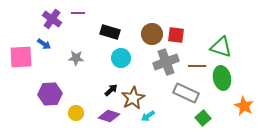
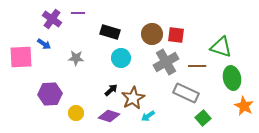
gray cross: rotated 10 degrees counterclockwise
green ellipse: moved 10 px right
